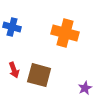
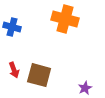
orange cross: moved 14 px up
